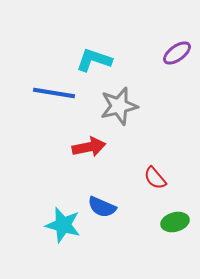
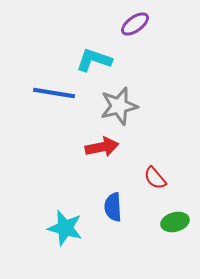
purple ellipse: moved 42 px left, 29 px up
red arrow: moved 13 px right
blue semicircle: moved 11 px right; rotated 64 degrees clockwise
cyan star: moved 2 px right, 3 px down
